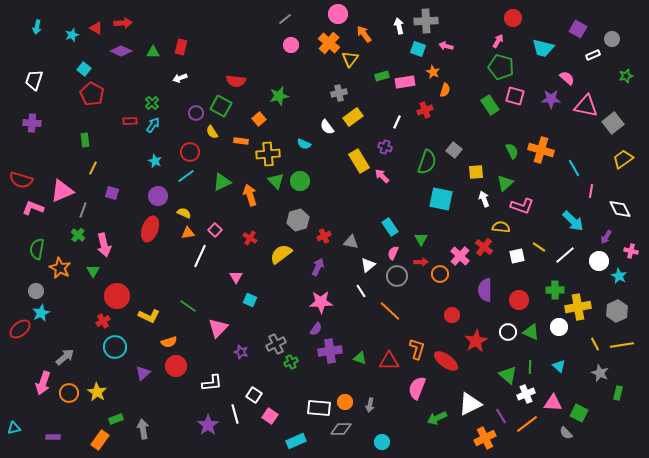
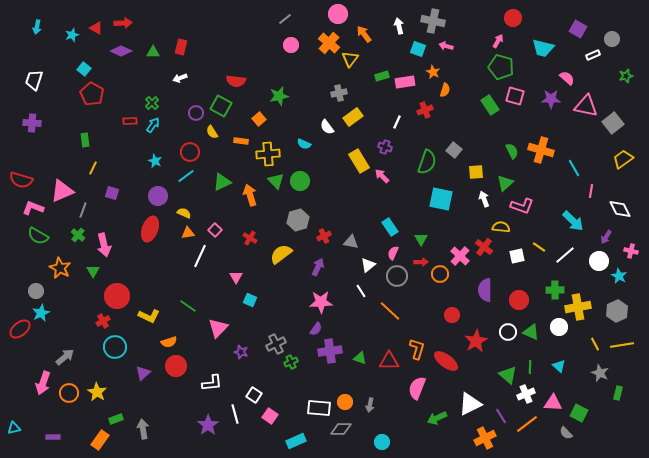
gray cross at (426, 21): moved 7 px right; rotated 15 degrees clockwise
green semicircle at (37, 249): moved 1 px right, 13 px up; rotated 70 degrees counterclockwise
